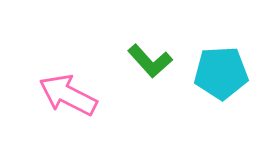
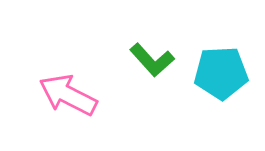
green L-shape: moved 2 px right, 1 px up
